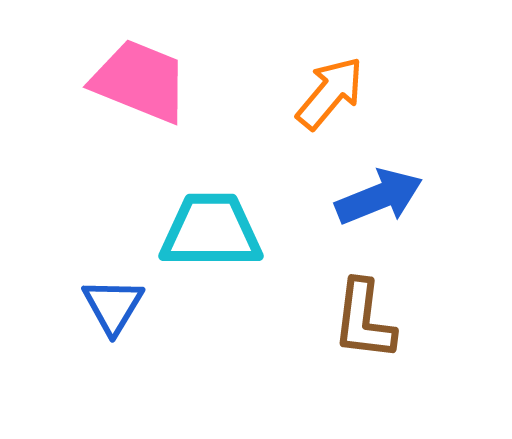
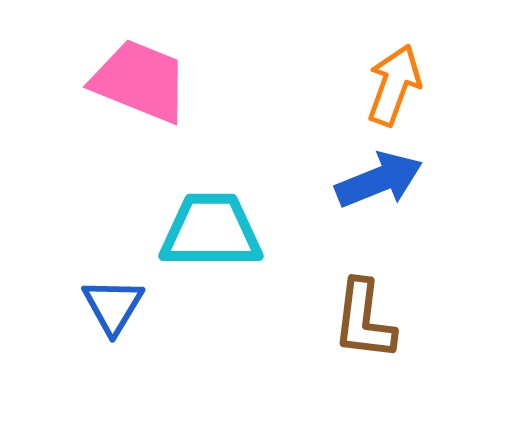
orange arrow: moved 64 px right, 8 px up; rotated 20 degrees counterclockwise
blue arrow: moved 17 px up
